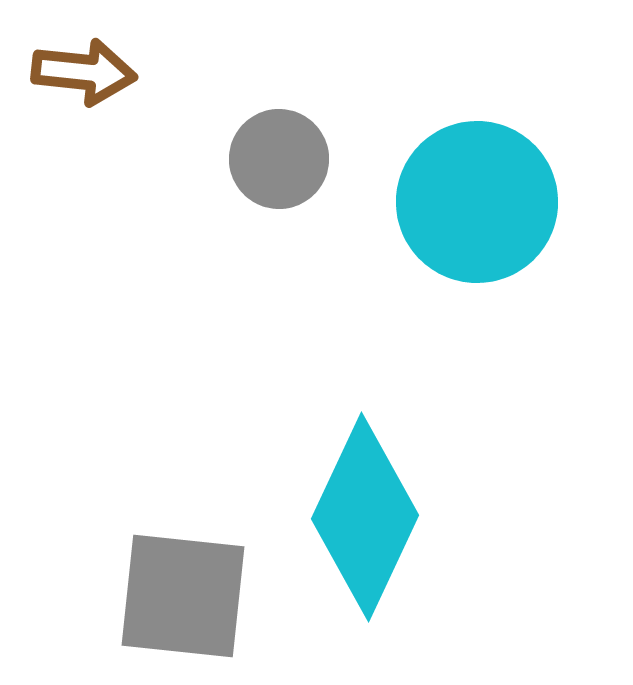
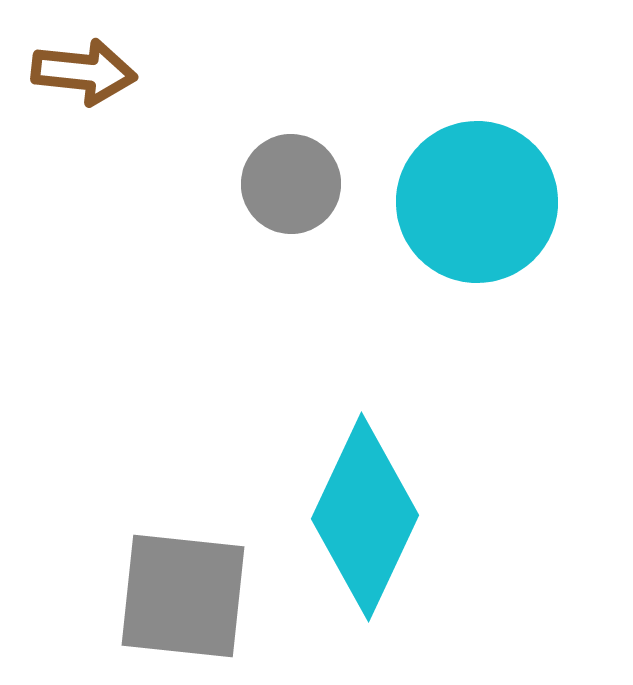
gray circle: moved 12 px right, 25 px down
